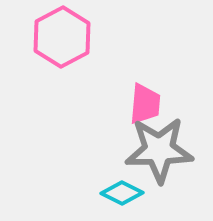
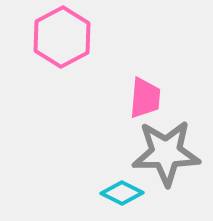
pink trapezoid: moved 6 px up
gray star: moved 7 px right, 3 px down
